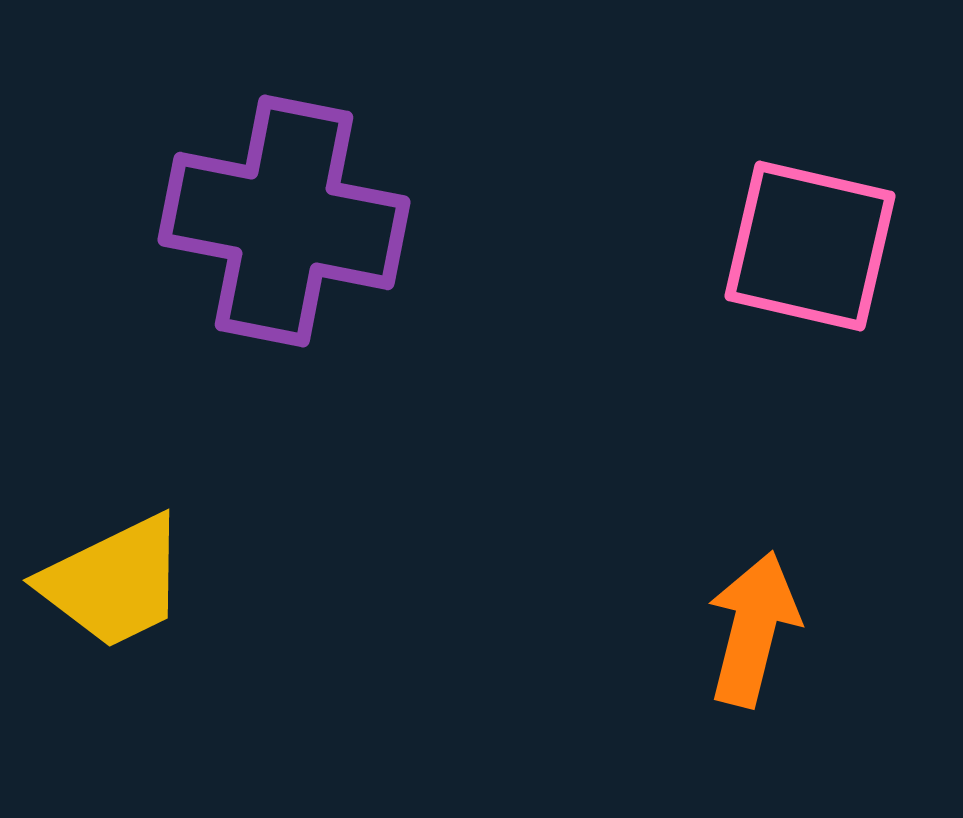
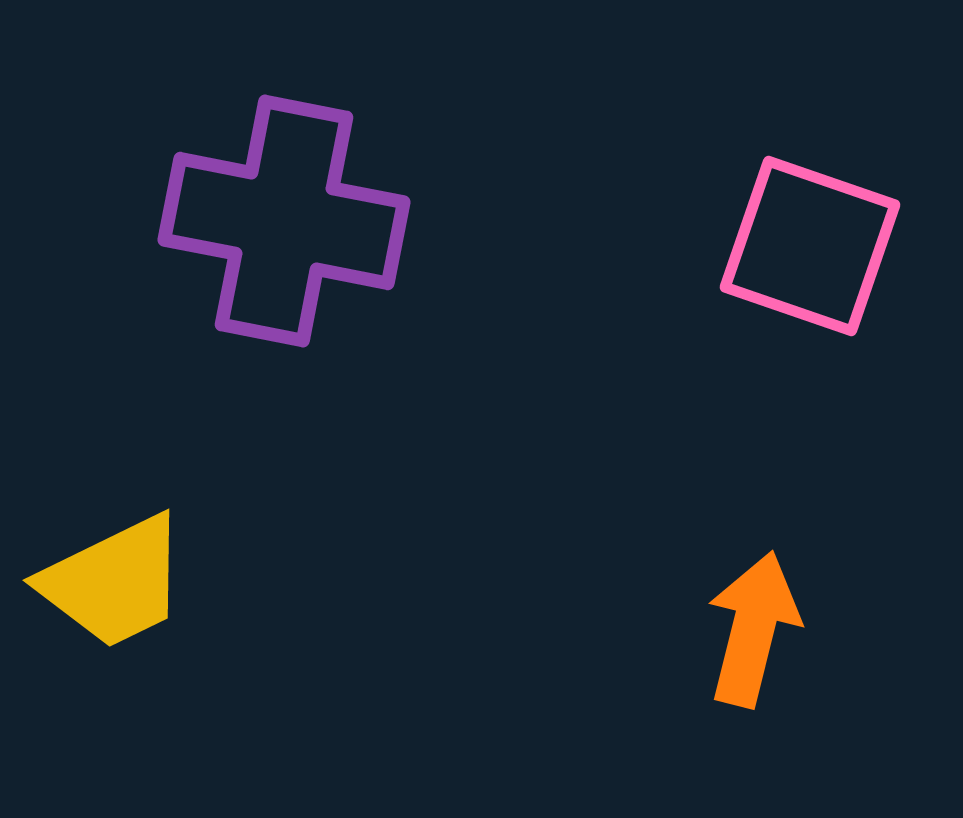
pink square: rotated 6 degrees clockwise
